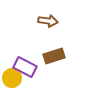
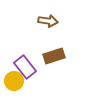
purple rectangle: rotated 25 degrees clockwise
yellow circle: moved 2 px right, 3 px down
